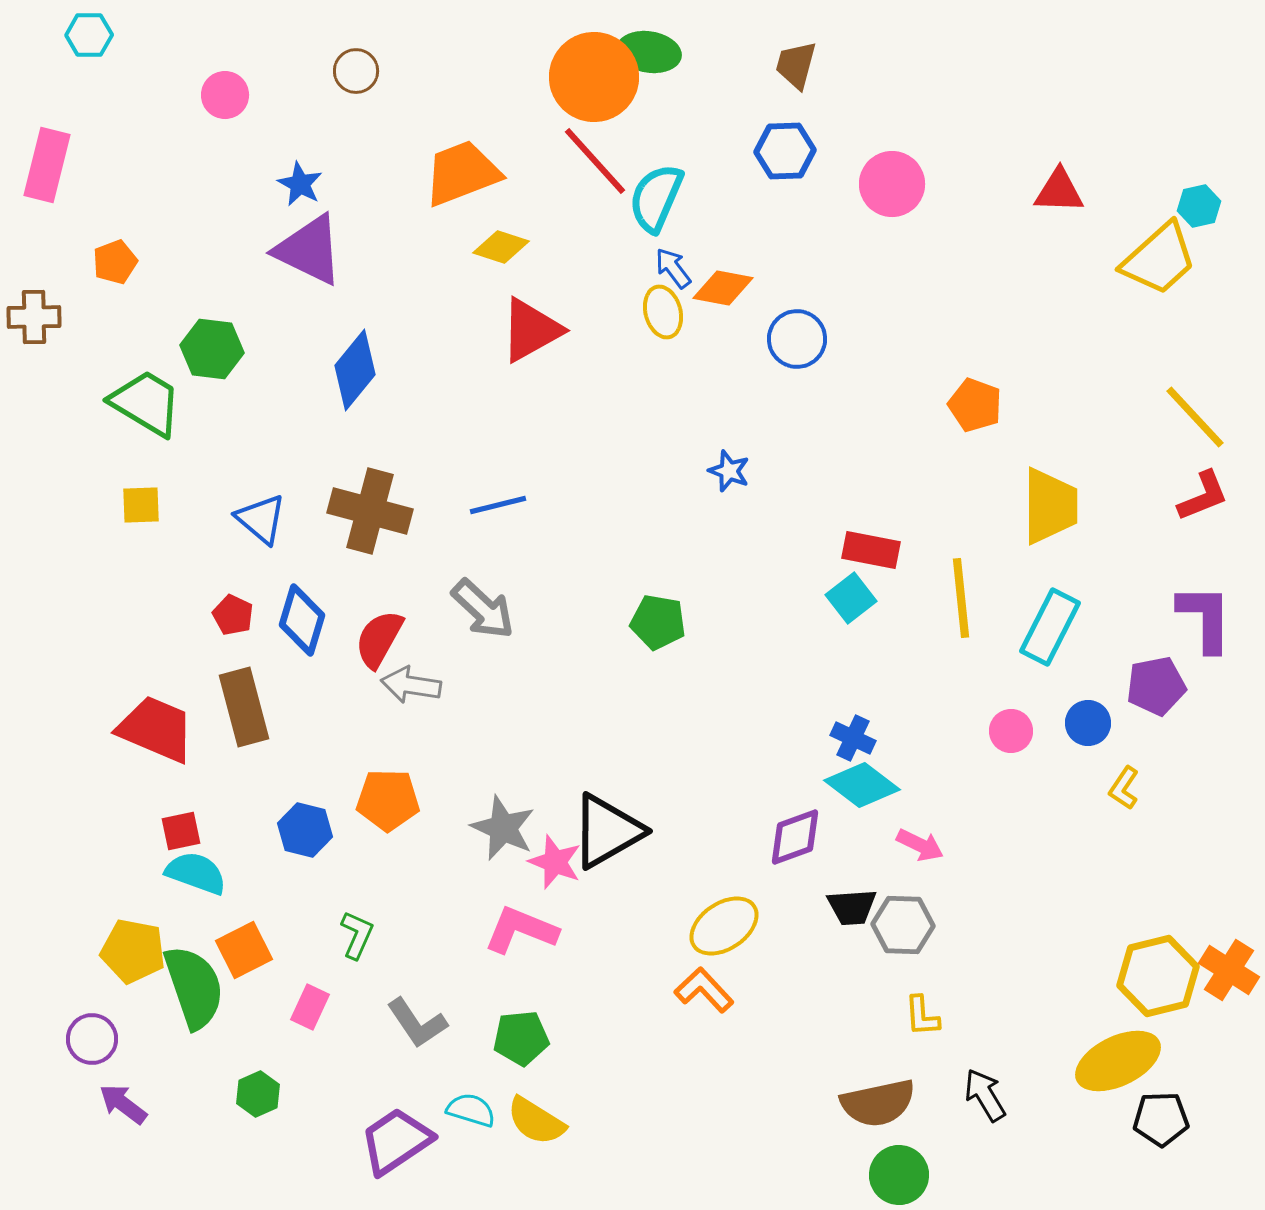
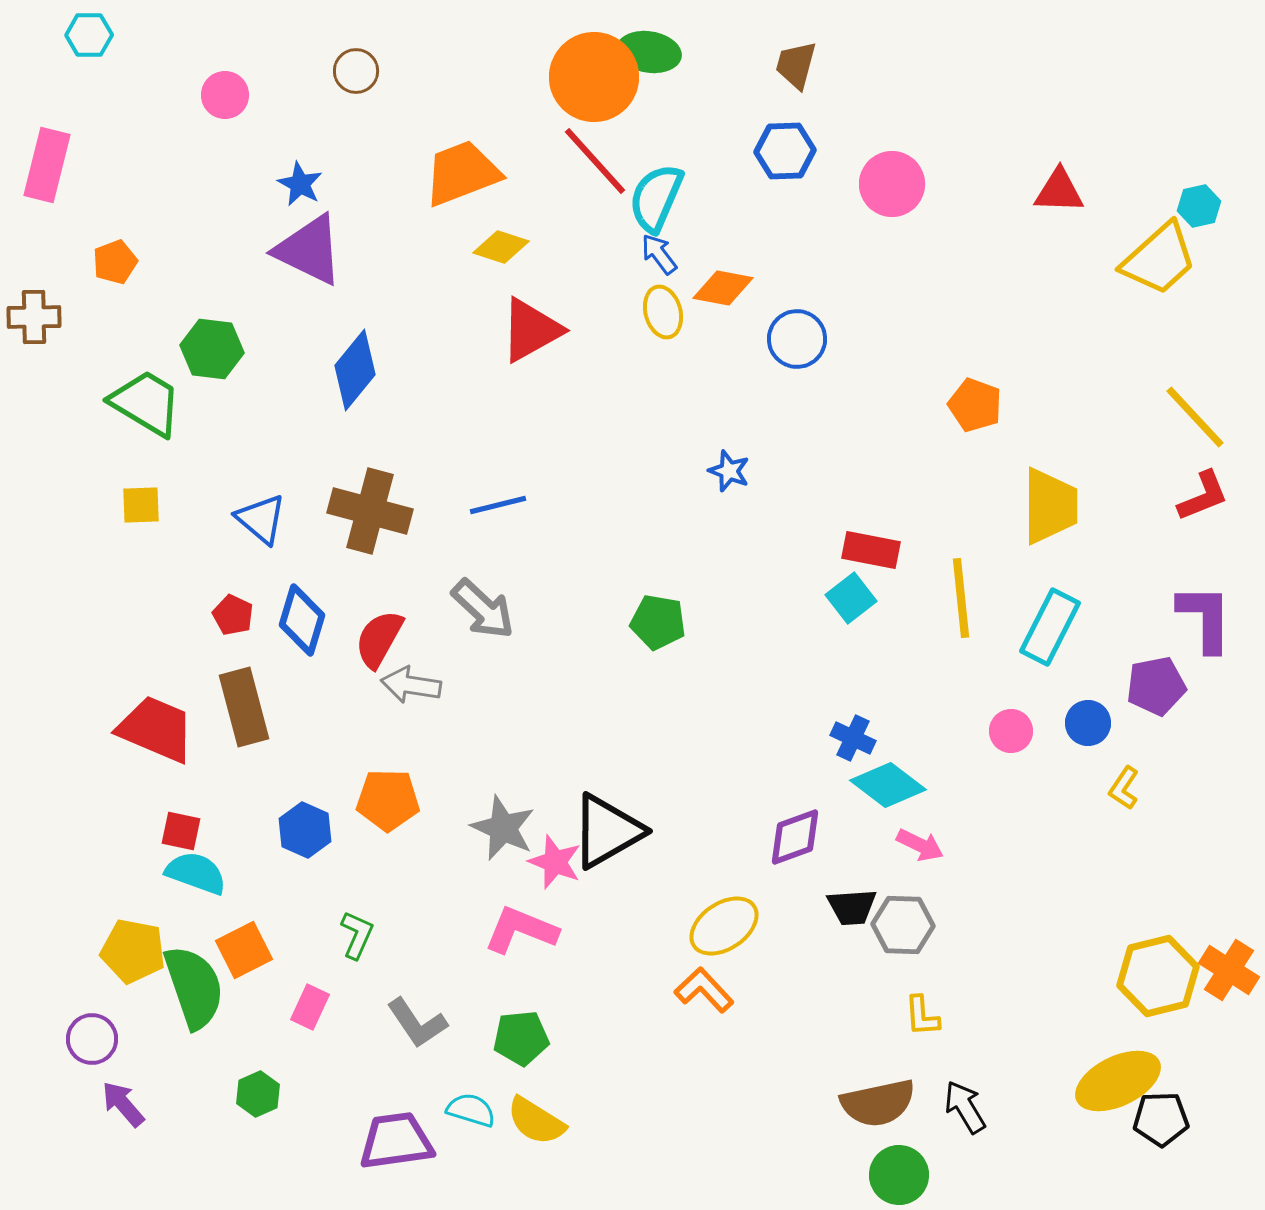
blue arrow at (673, 268): moved 14 px left, 14 px up
cyan diamond at (862, 785): moved 26 px right
blue hexagon at (305, 830): rotated 10 degrees clockwise
red square at (181, 831): rotated 24 degrees clockwise
yellow ellipse at (1118, 1061): moved 20 px down
black arrow at (985, 1095): moved 20 px left, 12 px down
purple arrow at (123, 1104): rotated 12 degrees clockwise
purple trapezoid at (396, 1141): rotated 26 degrees clockwise
